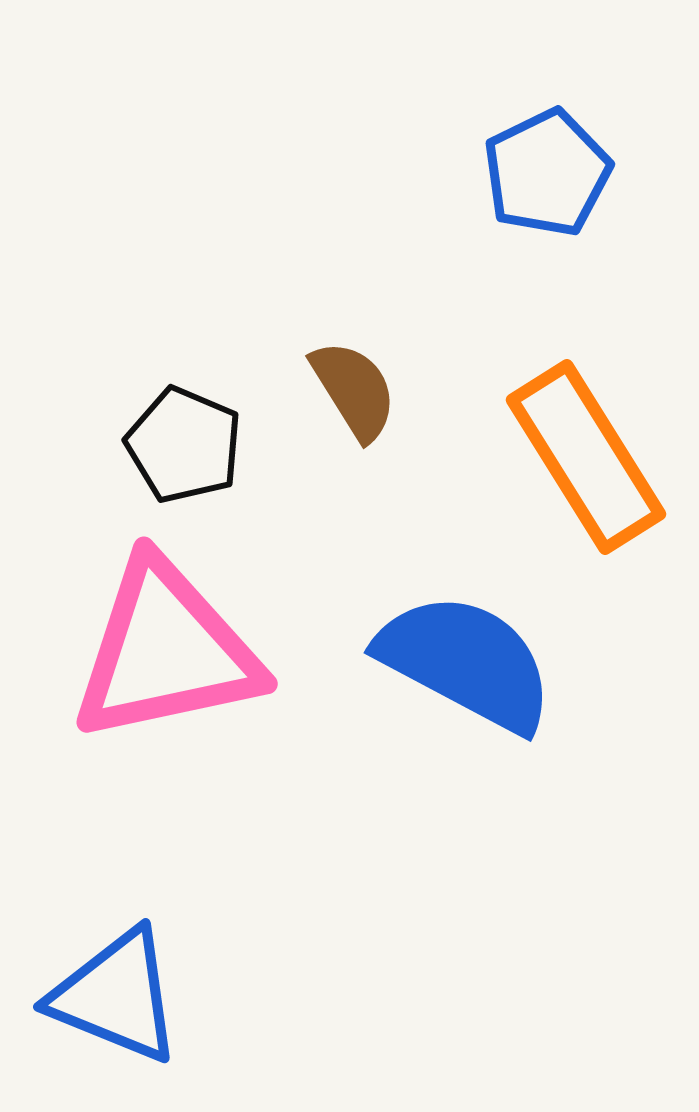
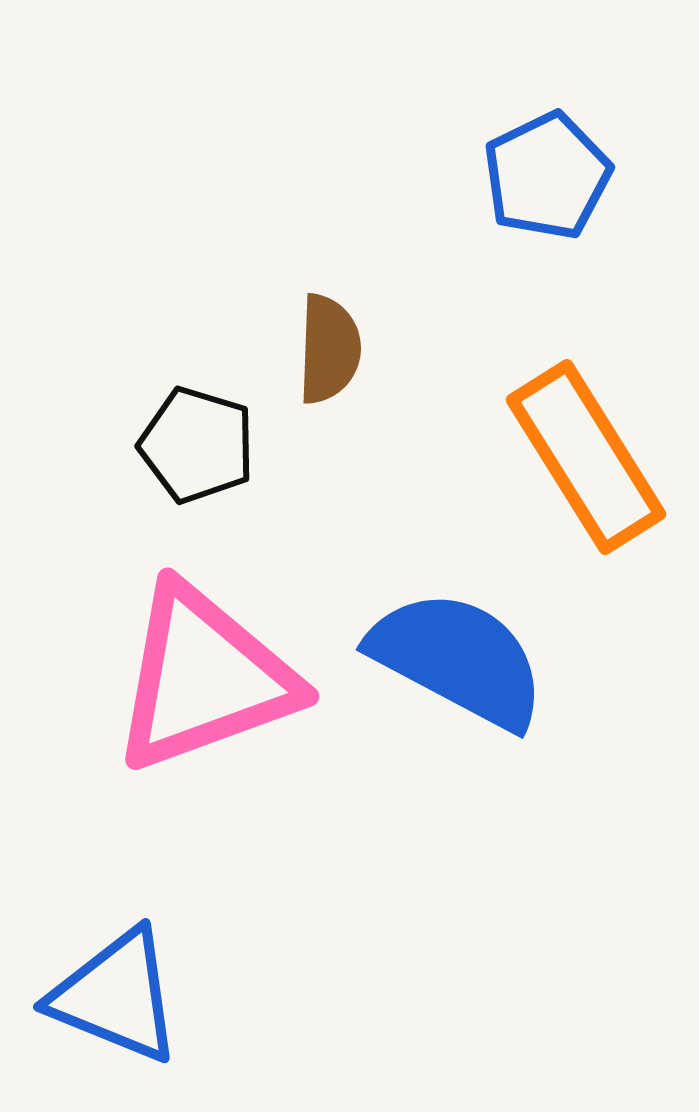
blue pentagon: moved 3 px down
brown semicircle: moved 25 px left, 41 px up; rotated 34 degrees clockwise
black pentagon: moved 13 px right; rotated 6 degrees counterclockwise
pink triangle: moved 38 px right, 27 px down; rotated 8 degrees counterclockwise
blue semicircle: moved 8 px left, 3 px up
